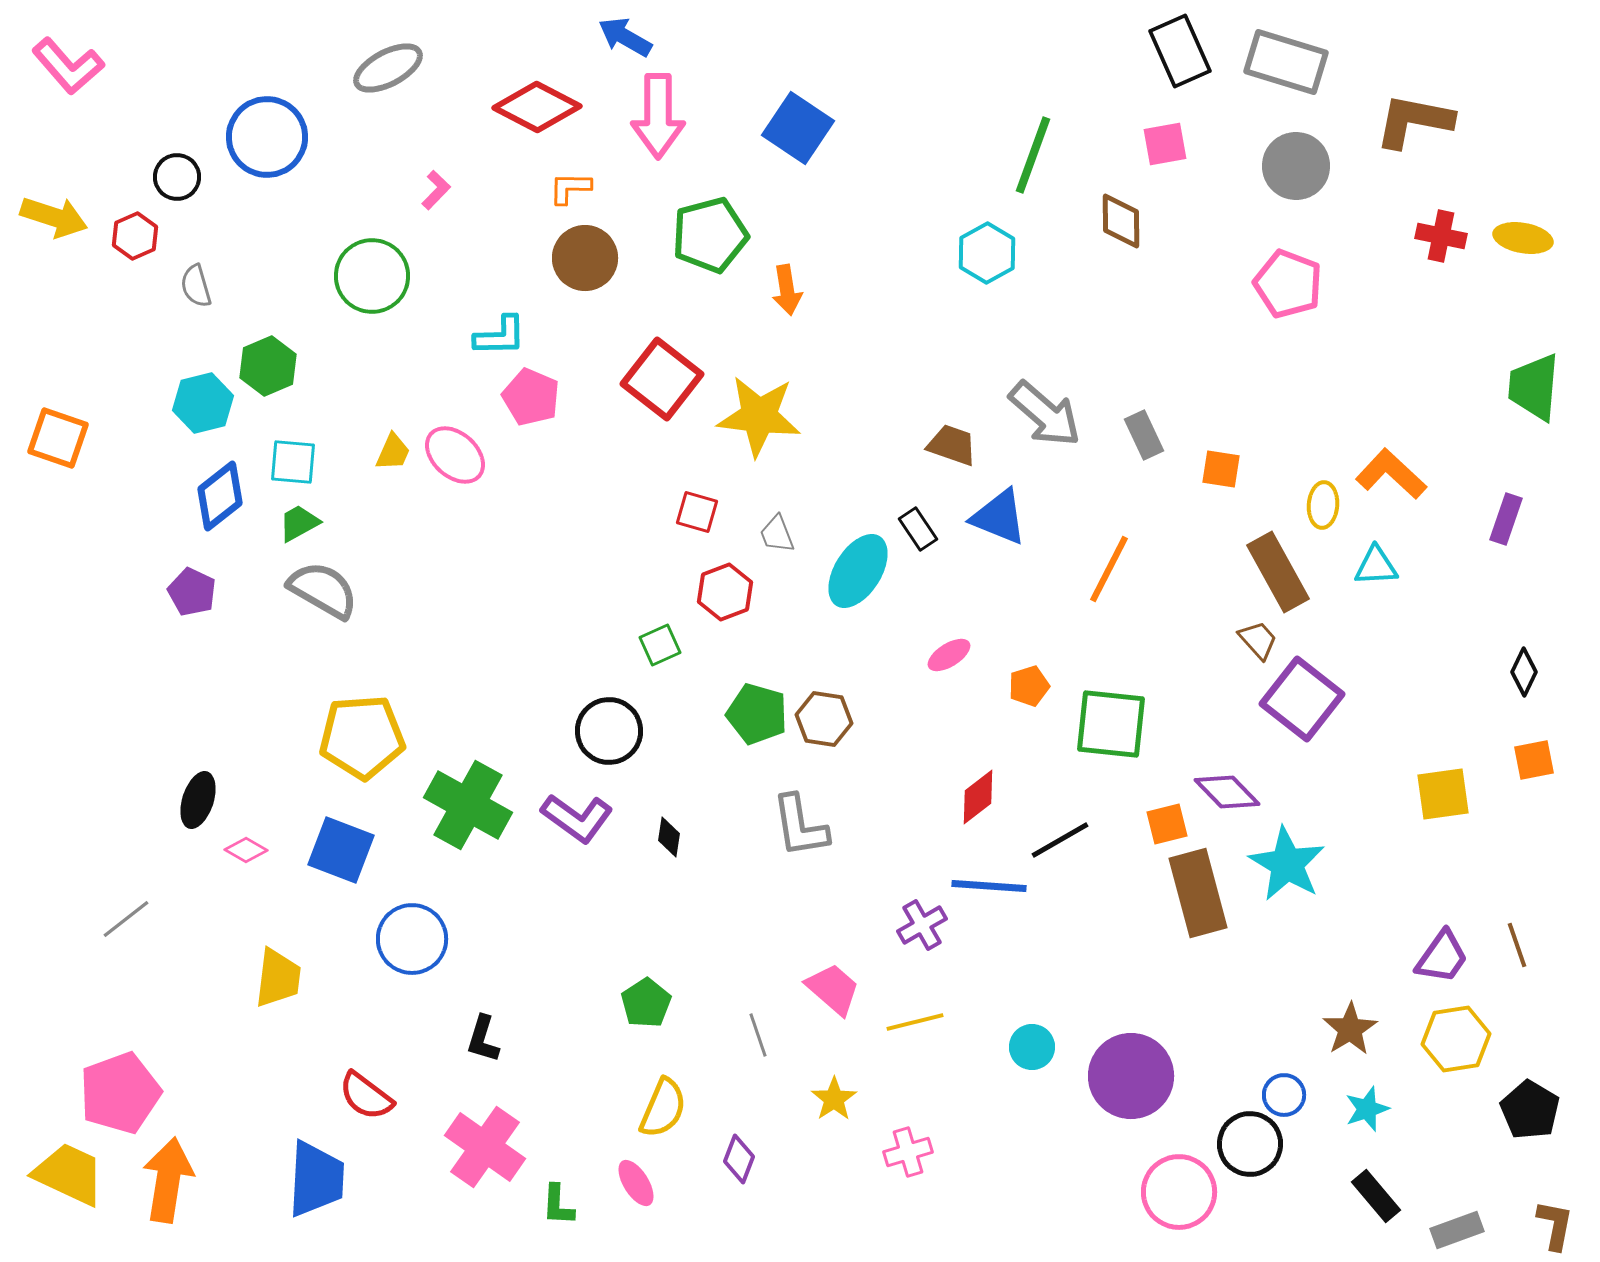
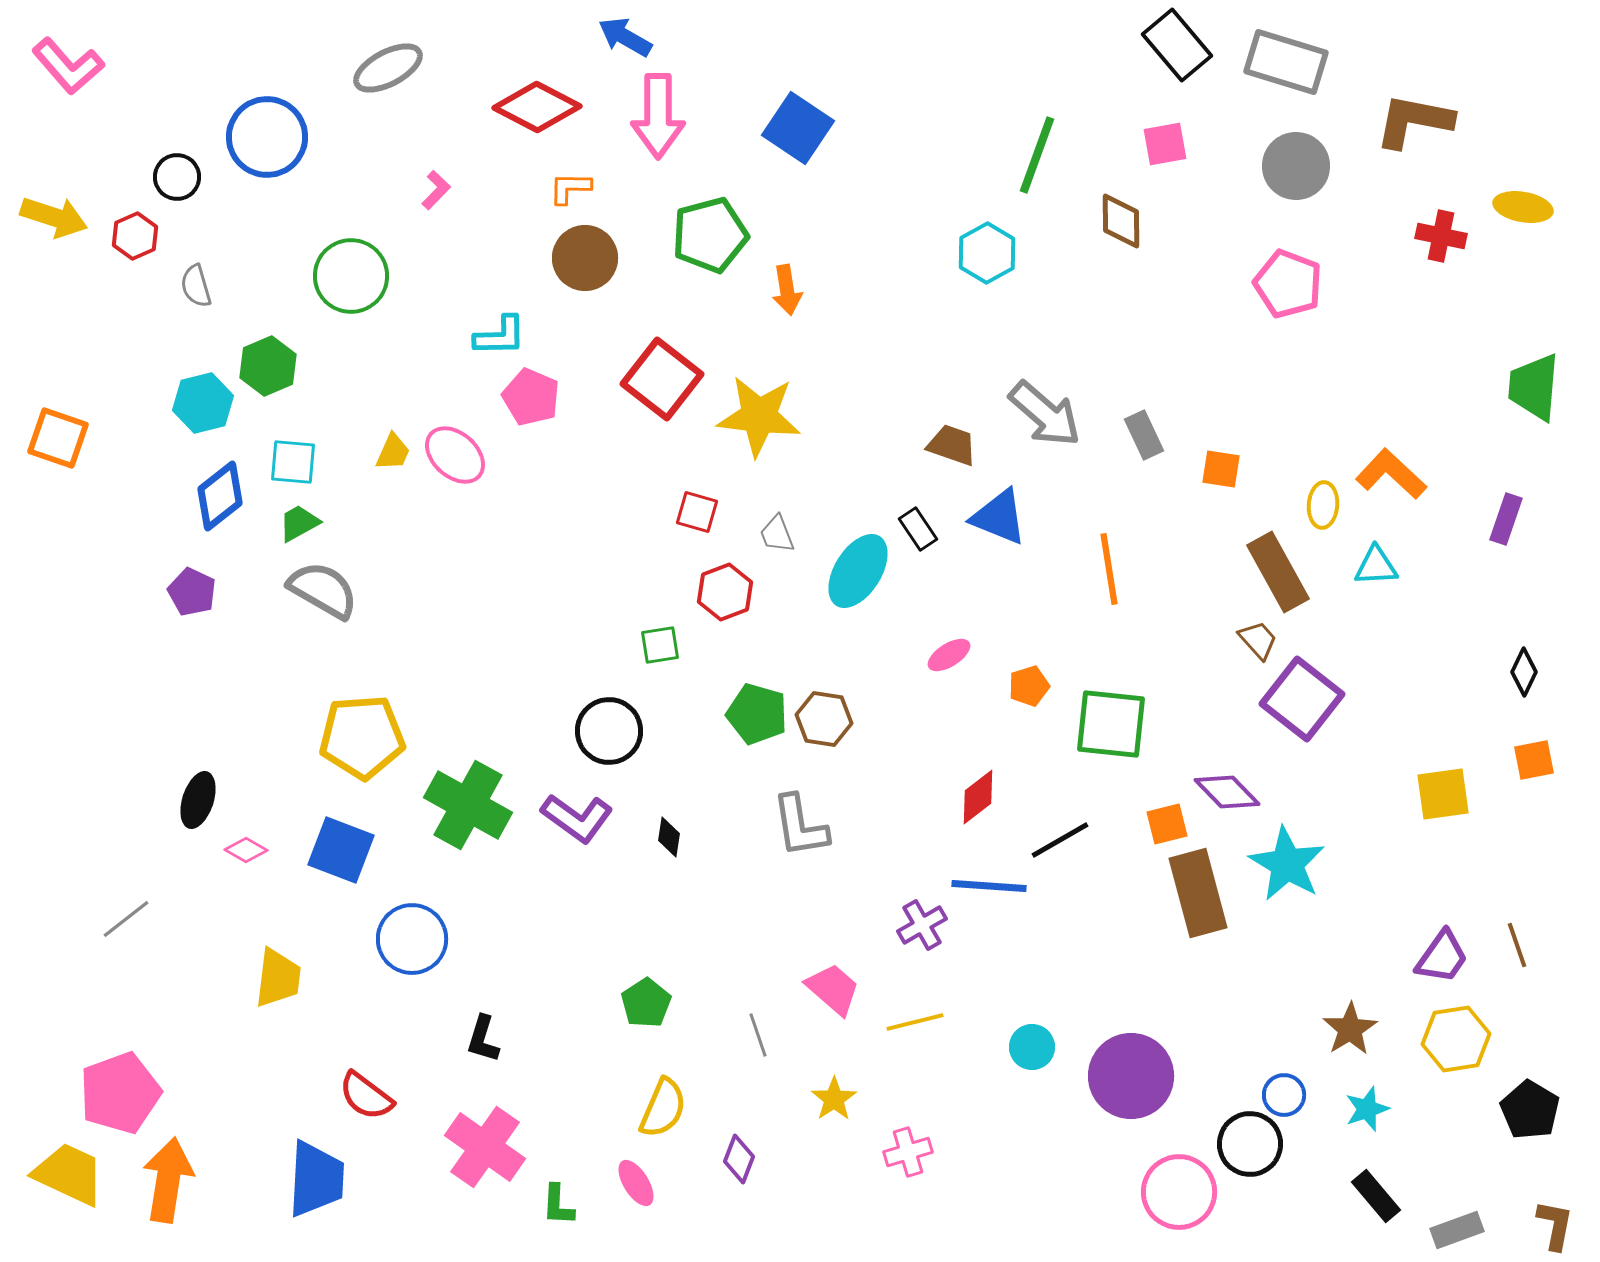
black rectangle at (1180, 51): moved 3 px left, 6 px up; rotated 16 degrees counterclockwise
green line at (1033, 155): moved 4 px right
yellow ellipse at (1523, 238): moved 31 px up
green circle at (372, 276): moved 21 px left
orange line at (1109, 569): rotated 36 degrees counterclockwise
green square at (660, 645): rotated 15 degrees clockwise
